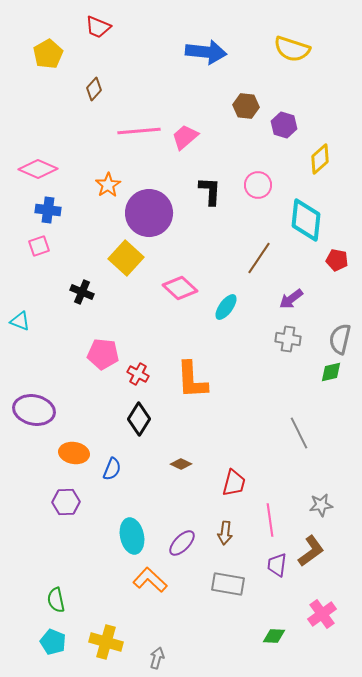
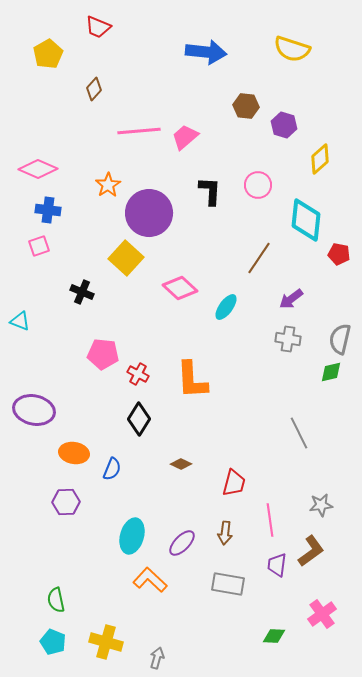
red pentagon at (337, 260): moved 2 px right, 6 px up
cyan ellipse at (132, 536): rotated 28 degrees clockwise
